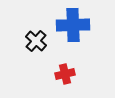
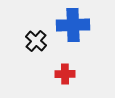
red cross: rotated 12 degrees clockwise
